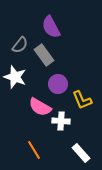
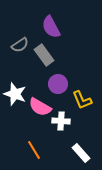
gray semicircle: rotated 18 degrees clockwise
white star: moved 17 px down
